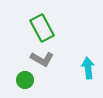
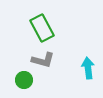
gray L-shape: moved 1 px right, 1 px down; rotated 15 degrees counterclockwise
green circle: moved 1 px left
